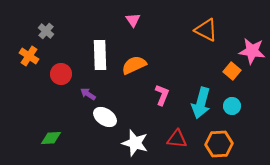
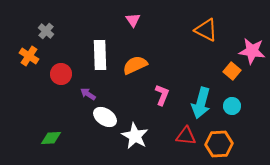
orange semicircle: moved 1 px right
red triangle: moved 9 px right, 3 px up
white star: moved 7 px up; rotated 12 degrees clockwise
